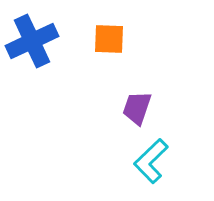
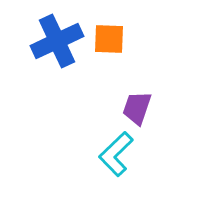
blue cross: moved 25 px right
cyan L-shape: moved 35 px left, 7 px up
